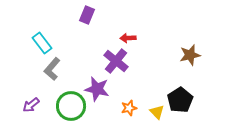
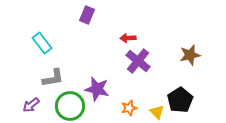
purple cross: moved 22 px right
gray L-shape: moved 1 px right, 9 px down; rotated 140 degrees counterclockwise
green circle: moved 1 px left
